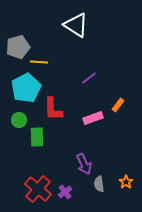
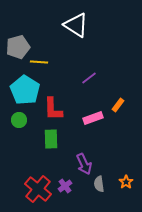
cyan pentagon: moved 1 px left, 2 px down; rotated 12 degrees counterclockwise
green rectangle: moved 14 px right, 2 px down
purple cross: moved 6 px up
